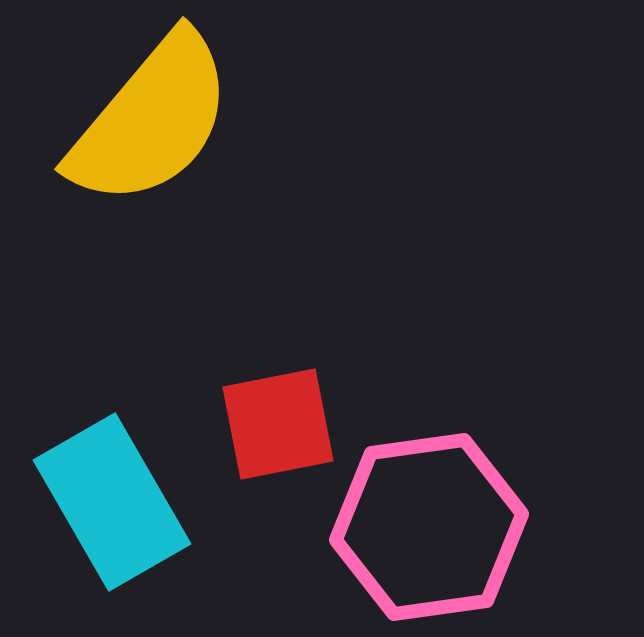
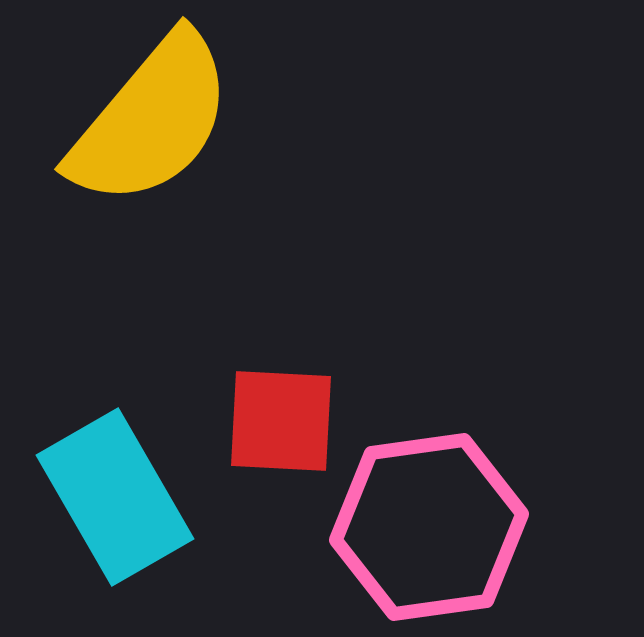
red square: moved 3 px right, 3 px up; rotated 14 degrees clockwise
cyan rectangle: moved 3 px right, 5 px up
